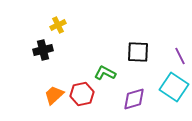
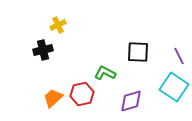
purple line: moved 1 px left
orange trapezoid: moved 1 px left, 3 px down
purple diamond: moved 3 px left, 2 px down
